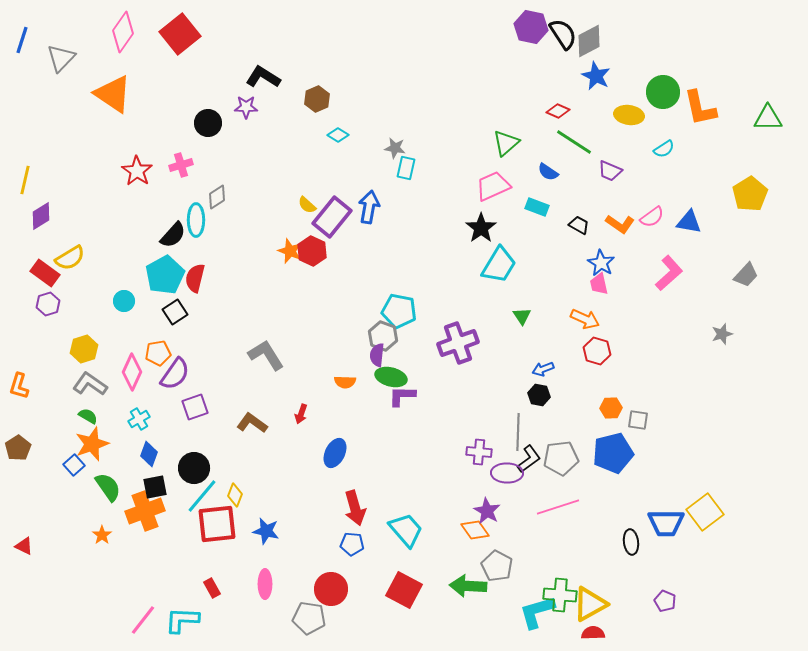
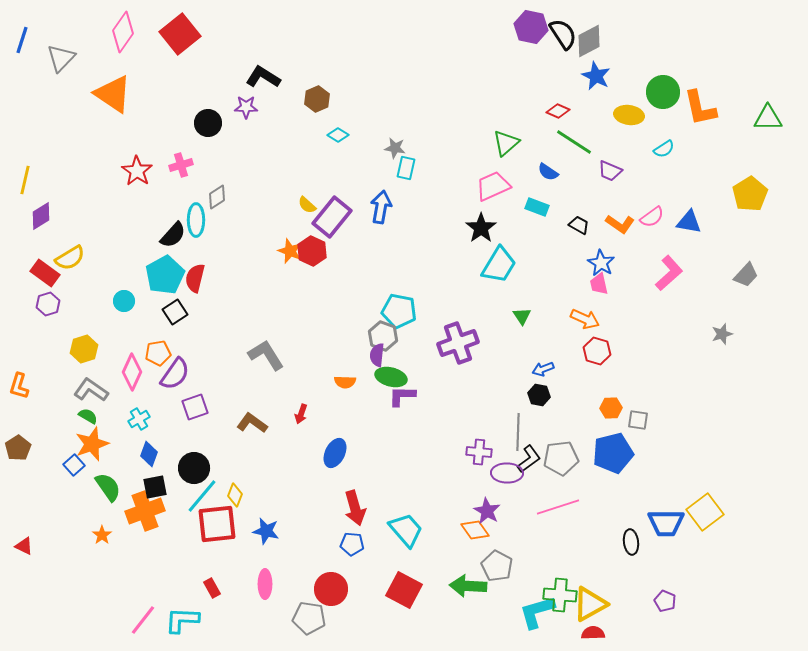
blue arrow at (369, 207): moved 12 px right
gray L-shape at (90, 384): moved 1 px right, 6 px down
